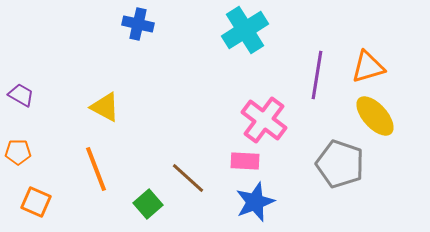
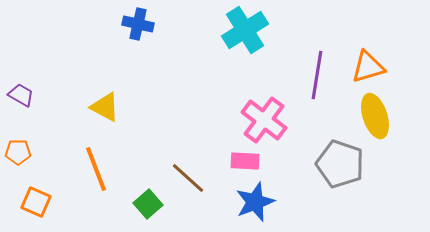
yellow ellipse: rotated 24 degrees clockwise
